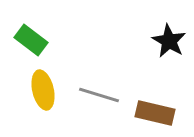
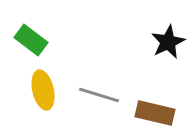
black star: moved 1 px left, 1 px down; rotated 16 degrees clockwise
